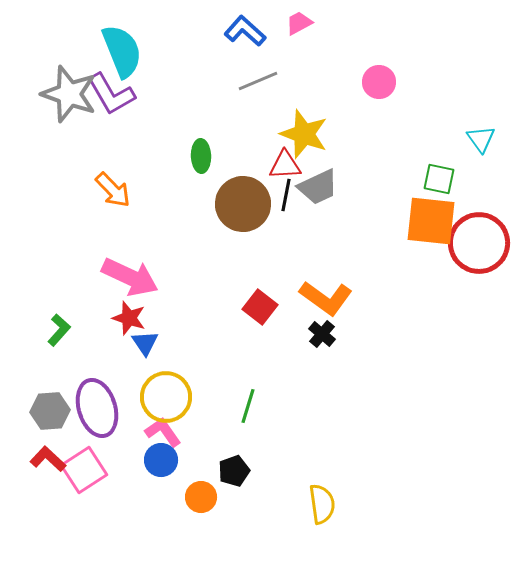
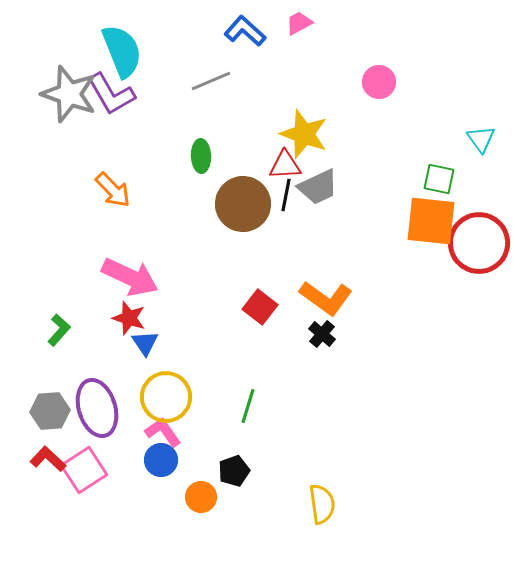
gray line: moved 47 px left
